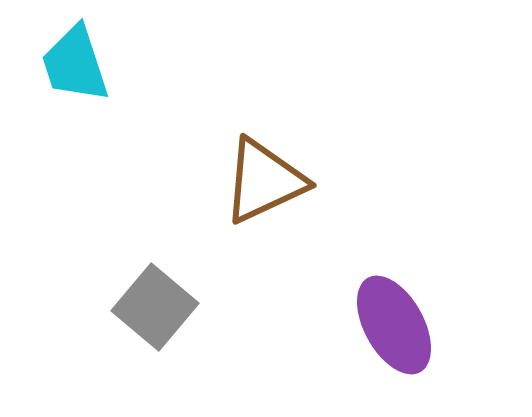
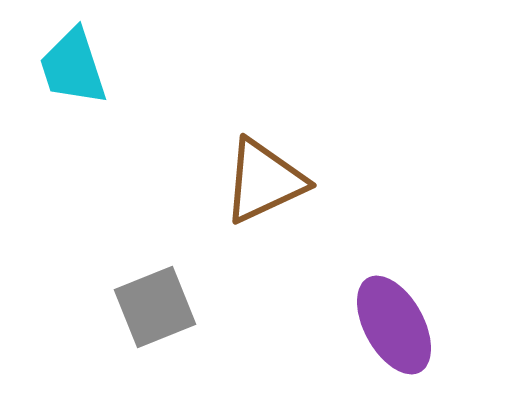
cyan trapezoid: moved 2 px left, 3 px down
gray square: rotated 28 degrees clockwise
